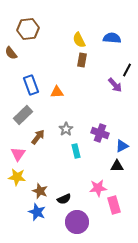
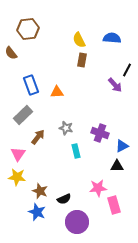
gray star: moved 1 px up; rotated 24 degrees counterclockwise
